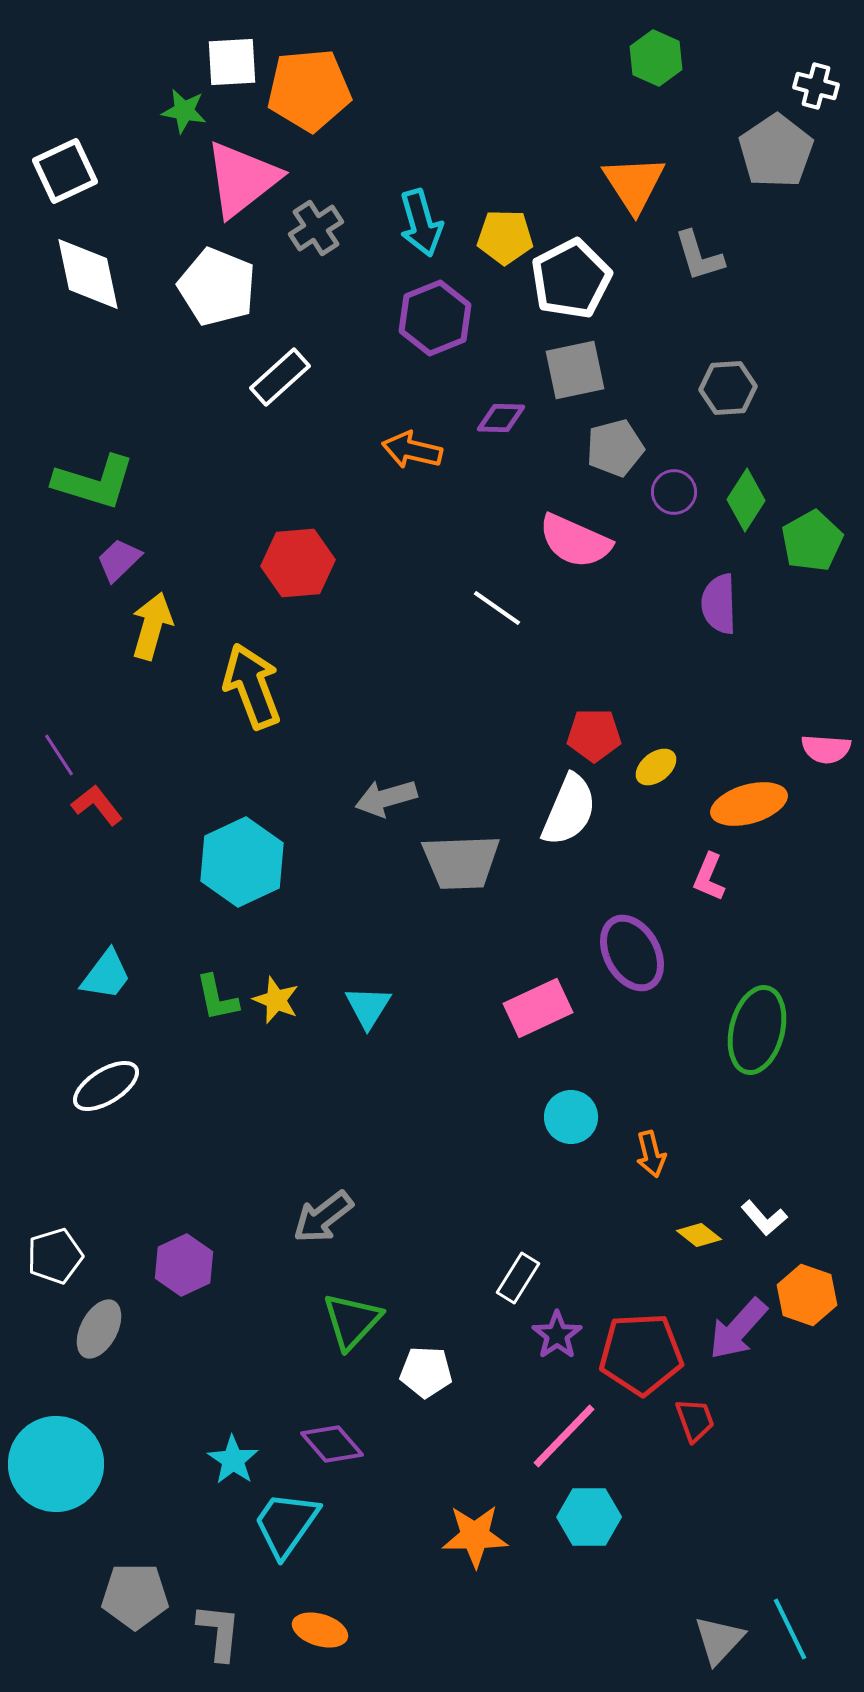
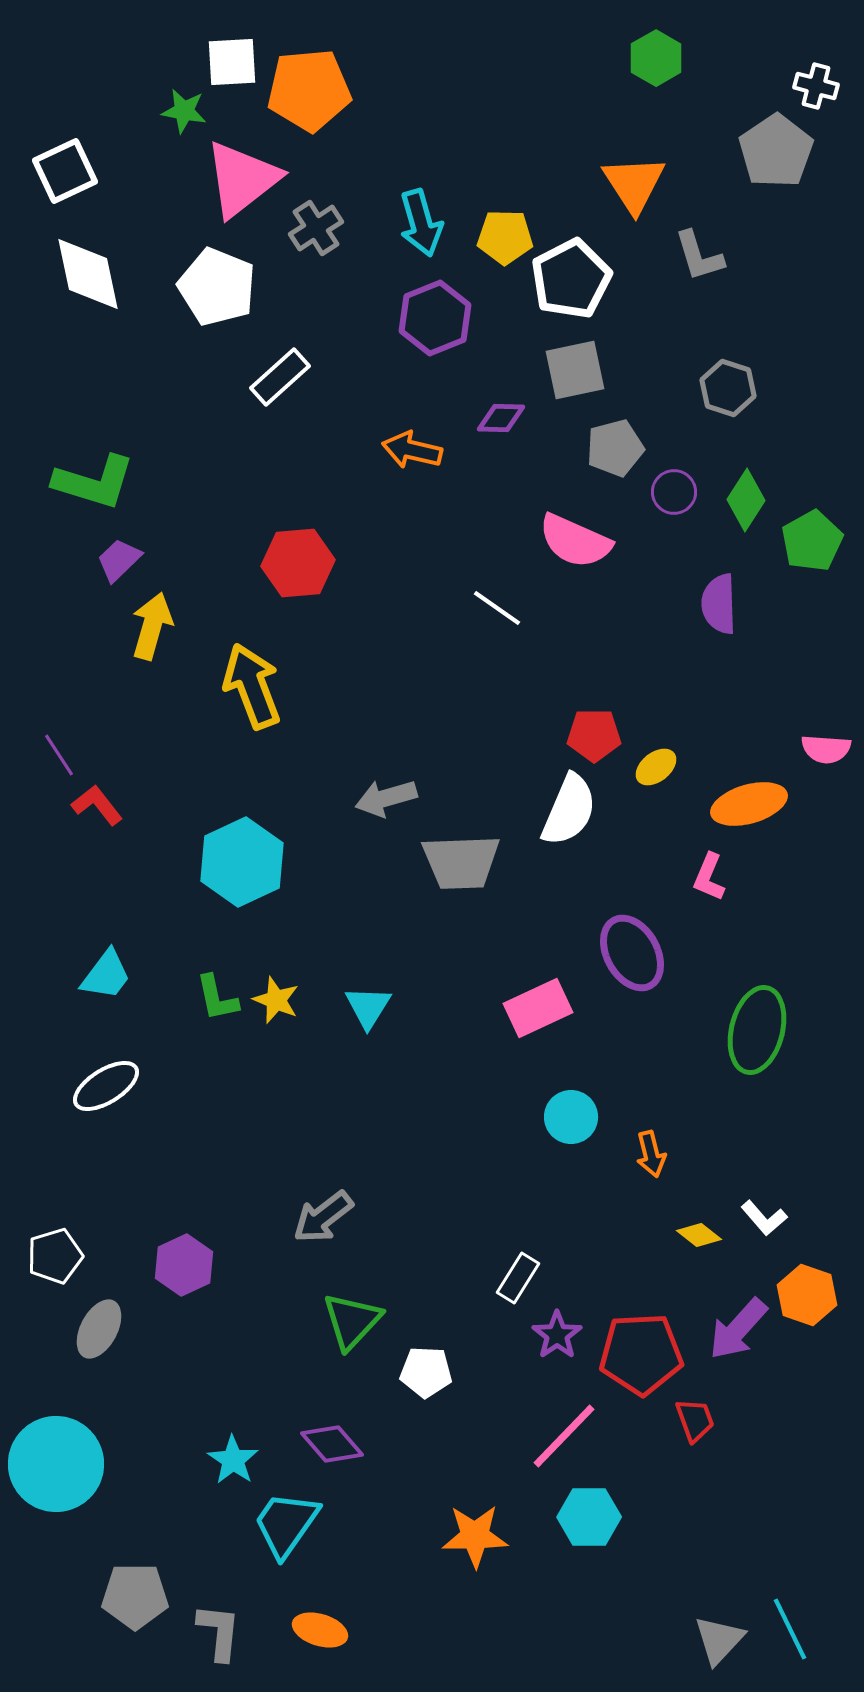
green hexagon at (656, 58): rotated 6 degrees clockwise
gray hexagon at (728, 388): rotated 22 degrees clockwise
